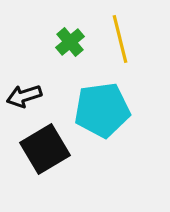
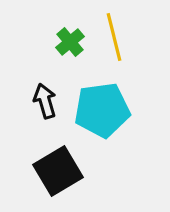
yellow line: moved 6 px left, 2 px up
black arrow: moved 21 px right, 5 px down; rotated 92 degrees clockwise
black square: moved 13 px right, 22 px down
